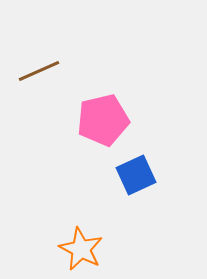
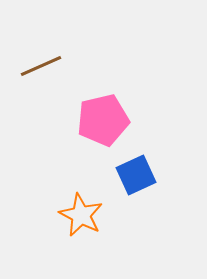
brown line: moved 2 px right, 5 px up
orange star: moved 34 px up
